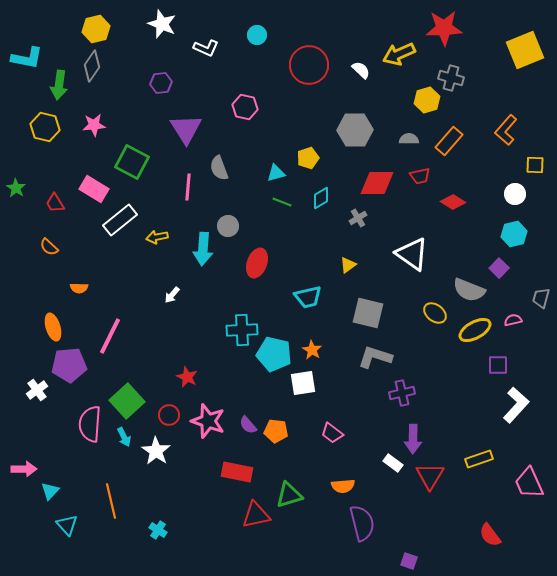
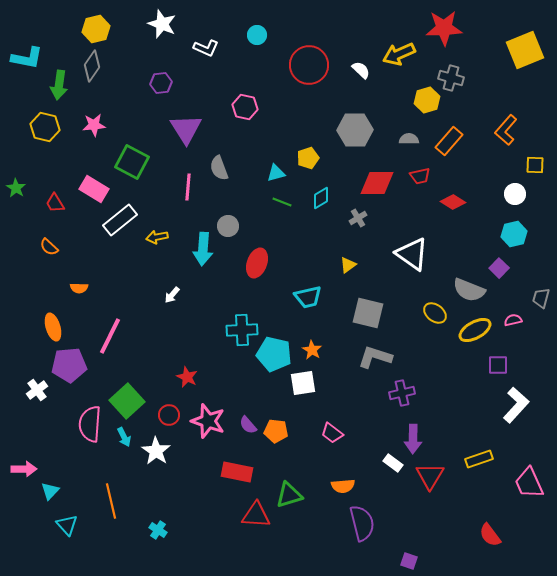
red triangle at (256, 515): rotated 16 degrees clockwise
